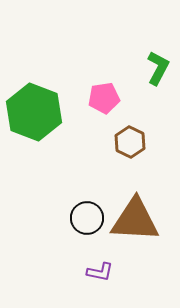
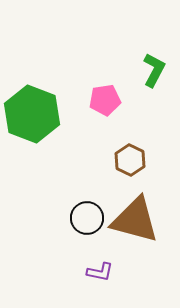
green L-shape: moved 4 px left, 2 px down
pink pentagon: moved 1 px right, 2 px down
green hexagon: moved 2 px left, 2 px down
brown hexagon: moved 18 px down
brown triangle: rotated 12 degrees clockwise
